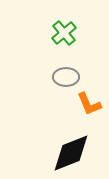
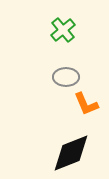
green cross: moved 1 px left, 3 px up
orange L-shape: moved 3 px left
